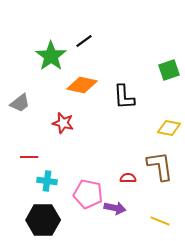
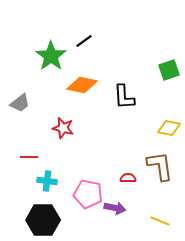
red star: moved 5 px down
